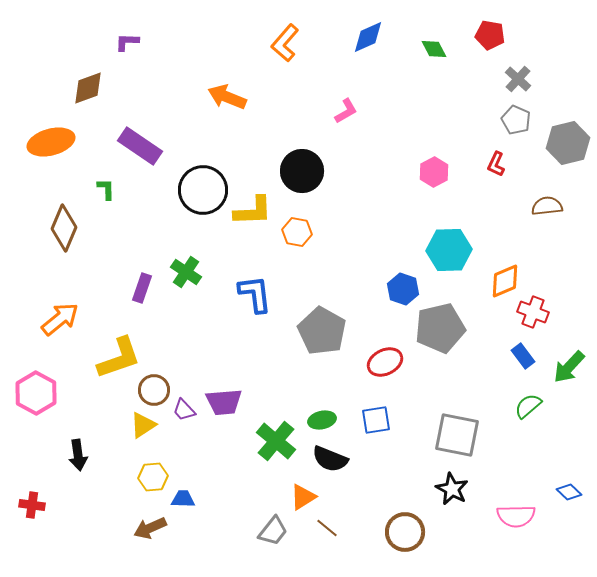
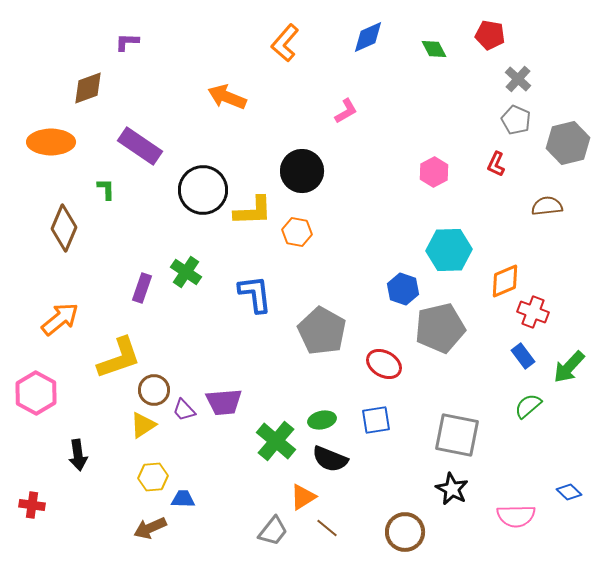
orange ellipse at (51, 142): rotated 15 degrees clockwise
red ellipse at (385, 362): moved 1 px left, 2 px down; rotated 56 degrees clockwise
